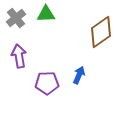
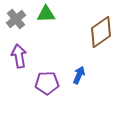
gray cross: moved 1 px down
